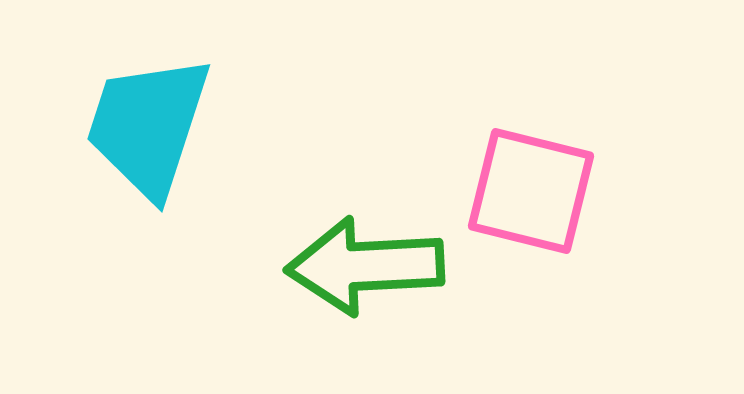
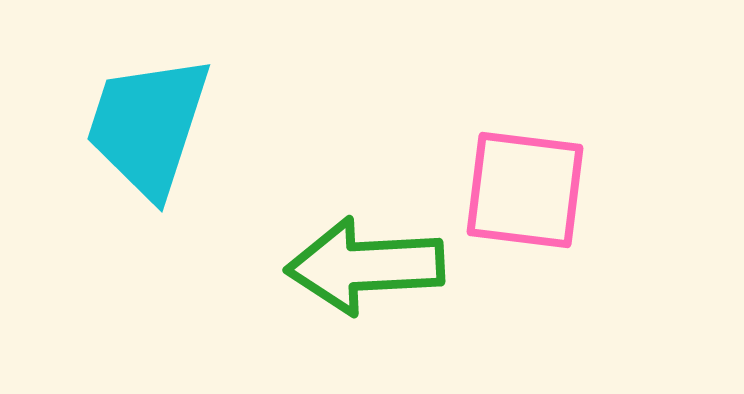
pink square: moved 6 px left, 1 px up; rotated 7 degrees counterclockwise
